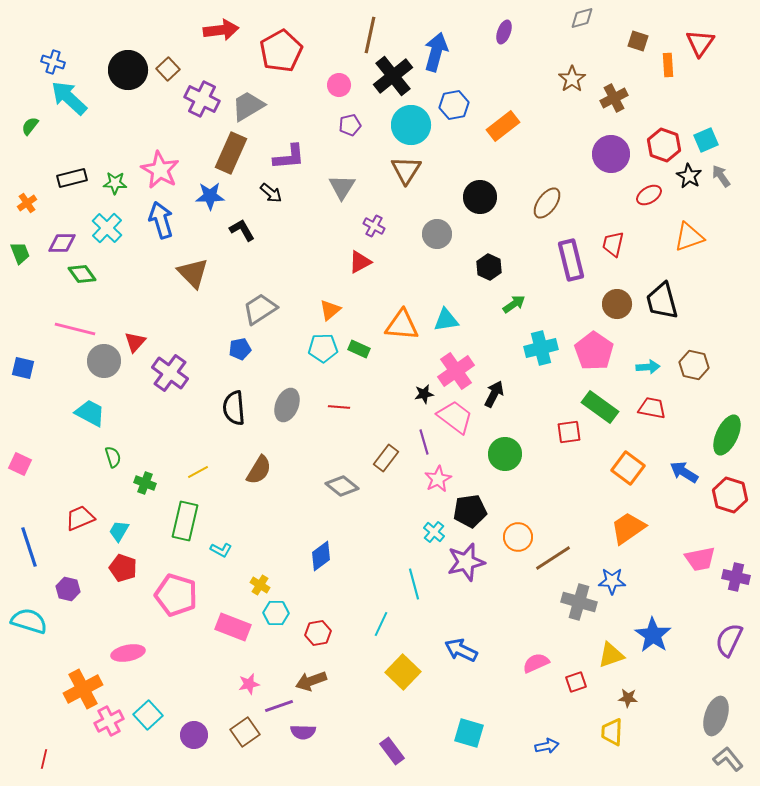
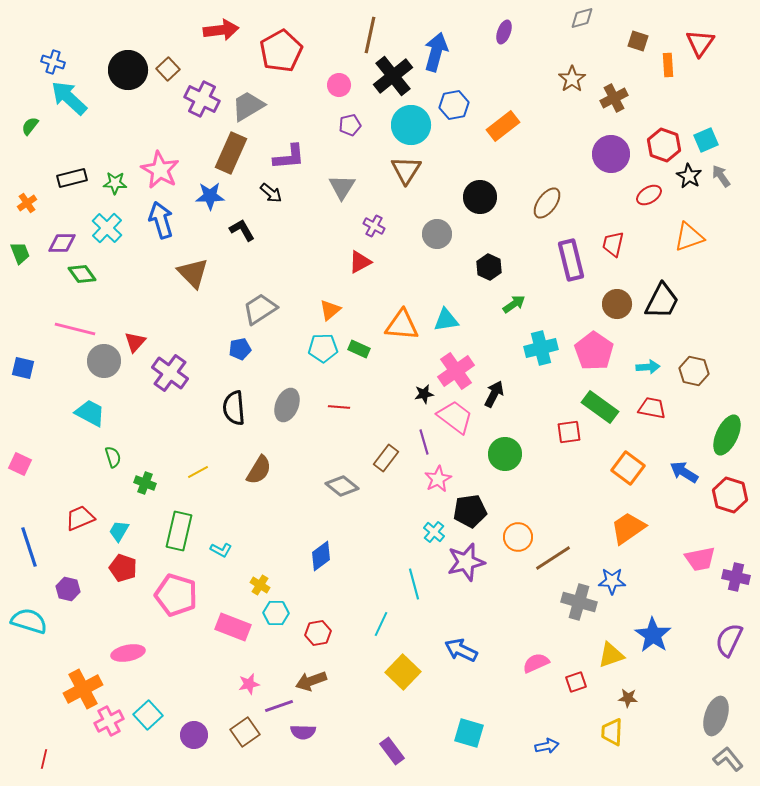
black trapezoid at (662, 301): rotated 138 degrees counterclockwise
brown hexagon at (694, 365): moved 6 px down
green rectangle at (185, 521): moved 6 px left, 10 px down
